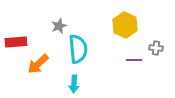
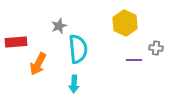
yellow hexagon: moved 2 px up
orange arrow: rotated 20 degrees counterclockwise
